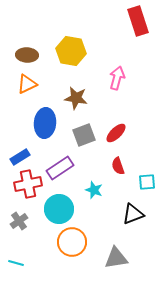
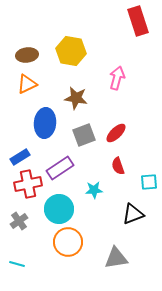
brown ellipse: rotated 10 degrees counterclockwise
cyan square: moved 2 px right
cyan star: rotated 24 degrees counterclockwise
orange circle: moved 4 px left
cyan line: moved 1 px right, 1 px down
